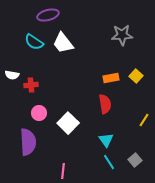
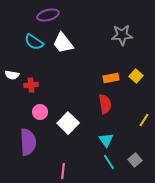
pink circle: moved 1 px right, 1 px up
